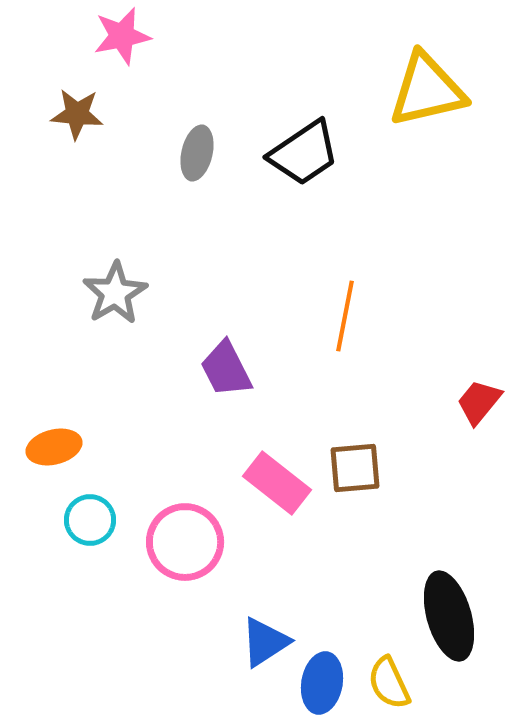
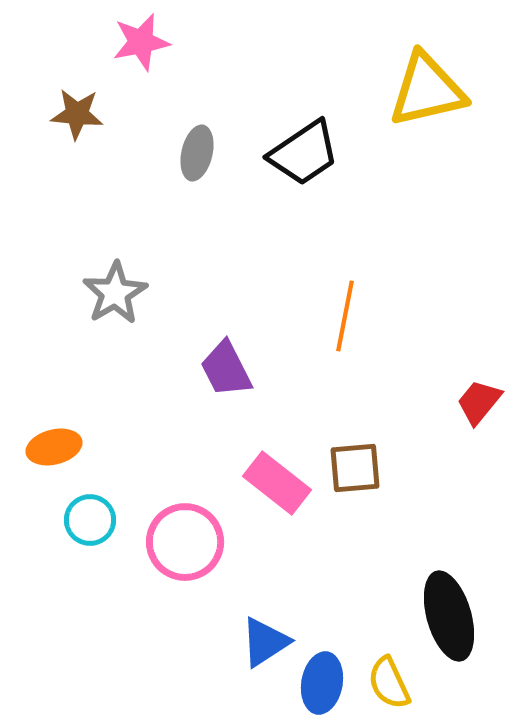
pink star: moved 19 px right, 6 px down
